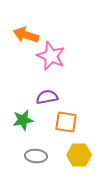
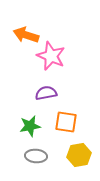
purple semicircle: moved 1 px left, 4 px up
green star: moved 7 px right, 6 px down
yellow hexagon: rotated 10 degrees counterclockwise
